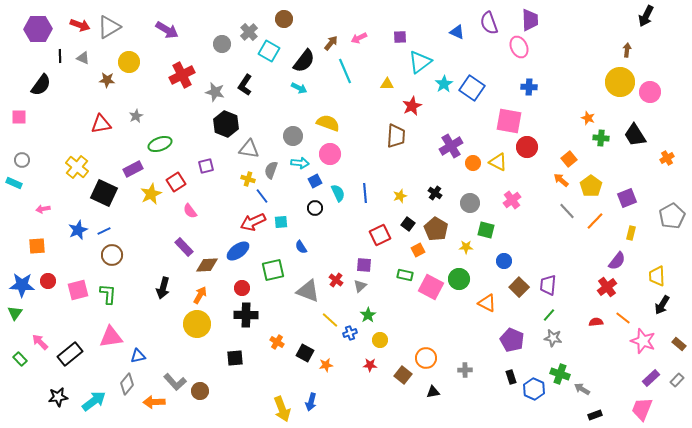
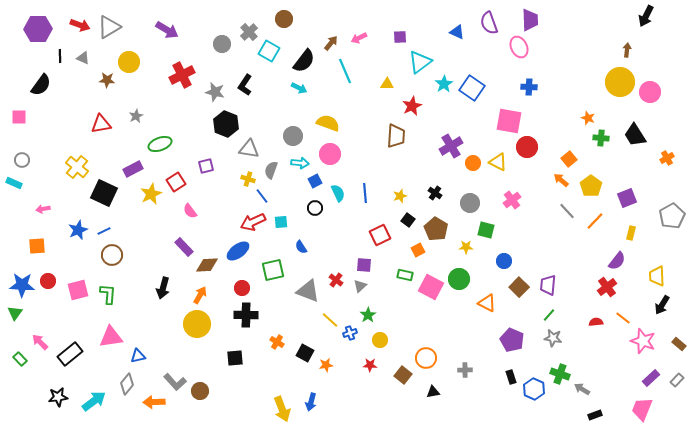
black square at (408, 224): moved 4 px up
